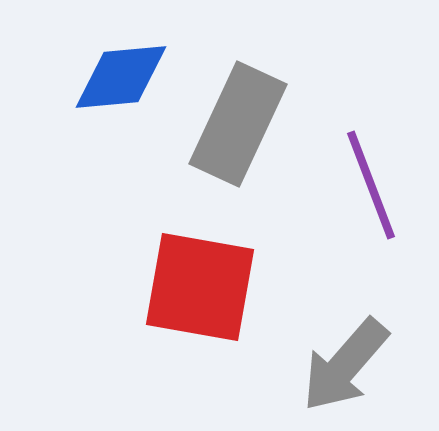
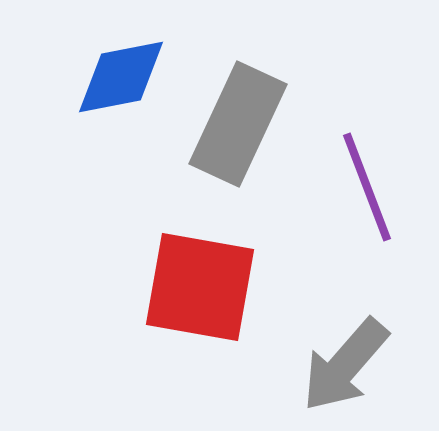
blue diamond: rotated 6 degrees counterclockwise
purple line: moved 4 px left, 2 px down
